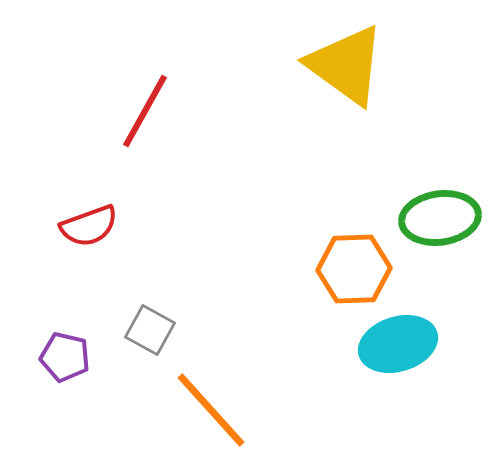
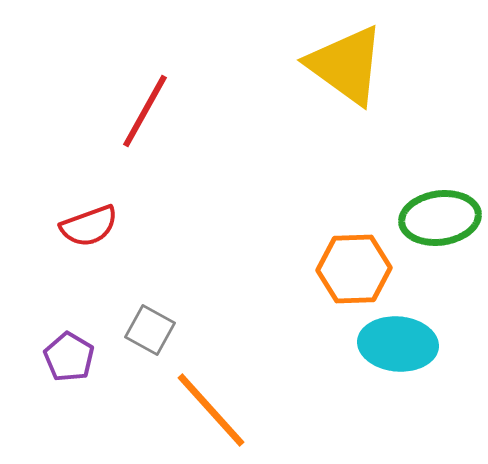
cyan ellipse: rotated 22 degrees clockwise
purple pentagon: moved 4 px right; rotated 18 degrees clockwise
